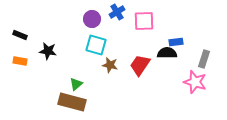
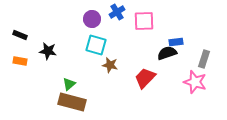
black semicircle: rotated 18 degrees counterclockwise
red trapezoid: moved 5 px right, 13 px down; rotated 10 degrees clockwise
green triangle: moved 7 px left
